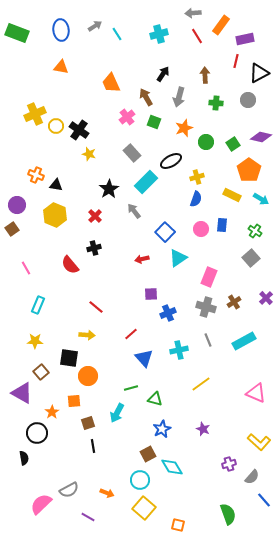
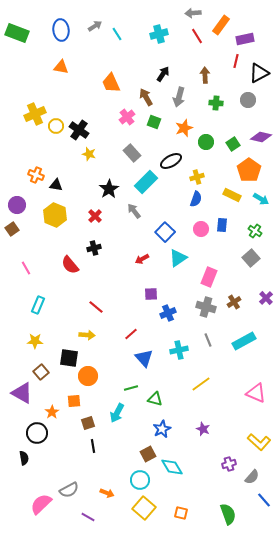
red arrow at (142, 259): rotated 16 degrees counterclockwise
orange square at (178, 525): moved 3 px right, 12 px up
